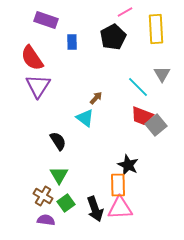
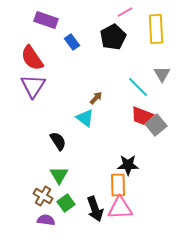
blue rectangle: rotated 35 degrees counterclockwise
purple triangle: moved 5 px left
black star: rotated 25 degrees counterclockwise
